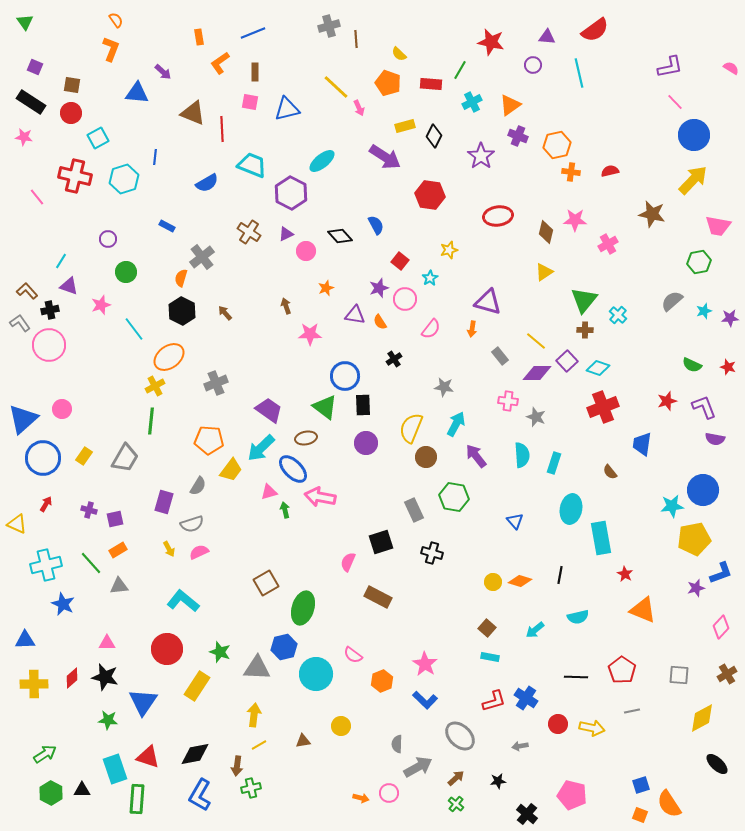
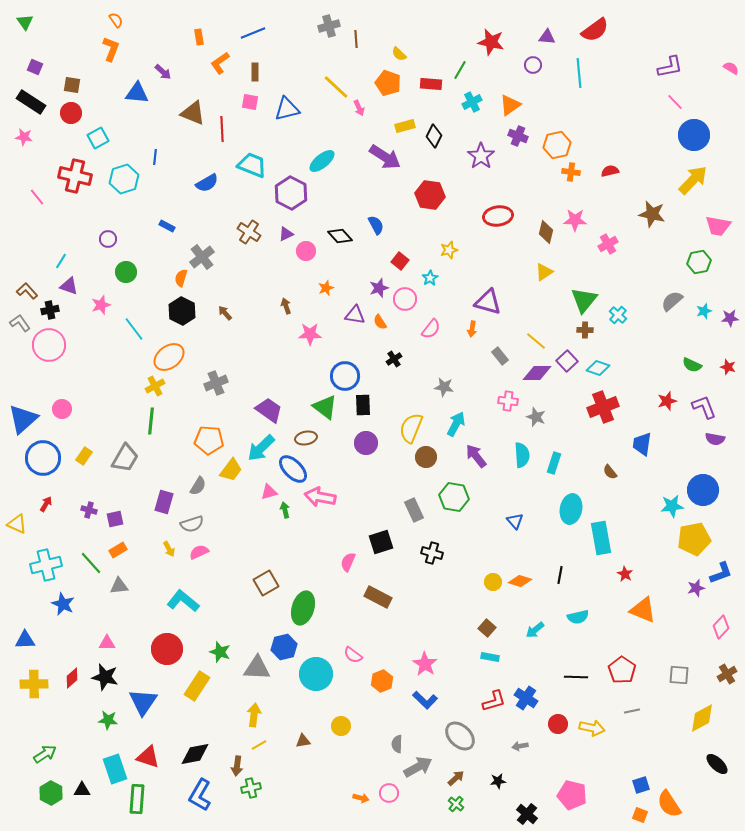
cyan line at (579, 73): rotated 8 degrees clockwise
